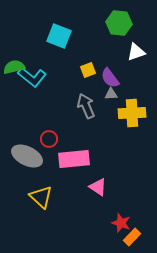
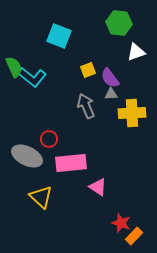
green semicircle: rotated 80 degrees clockwise
pink rectangle: moved 3 px left, 4 px down
orange rectangle: moved 2 px right, 1 px up
